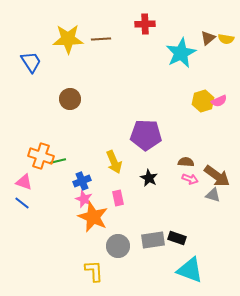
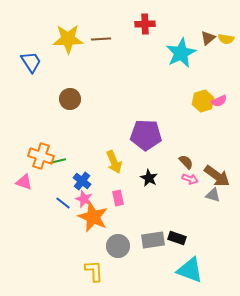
brown semicircle: rotated 42 degrees clockwise
blue cross: rotated 30 degrees counterclockwise
blue line: moved 41 px right
